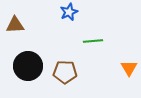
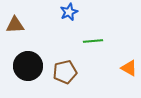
orange triangle: rotated 30 degrees counterclockwise
brown pentagon: rotated 15 degrees counterclockwise
